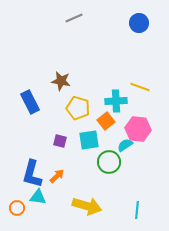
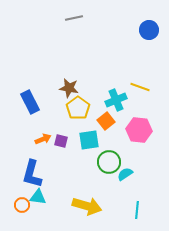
gray line: rotated 12 degrees clockwise
blue circle: moved 10 px right, 7 px down
brown star: moved 8 px right, 7 px down
cyan cross: moved 1 px up; rotated 20 degrees counterclockwise
yellow pentagon: rotated 20 degrees clockwise
pink hexagon: moved 1 px right, 1 px down
purple square: moved 1 px right
cyan semicircle: moved 29 px down
orange arrow: moved 14 px left, 37 px up; rotated 21 degrees clockwise
orange circle: moved 5 px right, 3 px up
